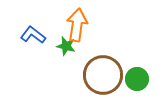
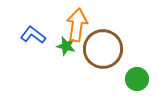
brown circle: moved 26 px up
